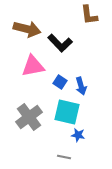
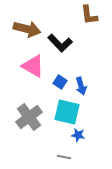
pink triangle: rotated 40 degrees clockwise
